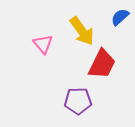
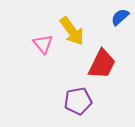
yellow arrow: moved 10 px left
purple pentagon: rotated 8 degrees counterclockwise
